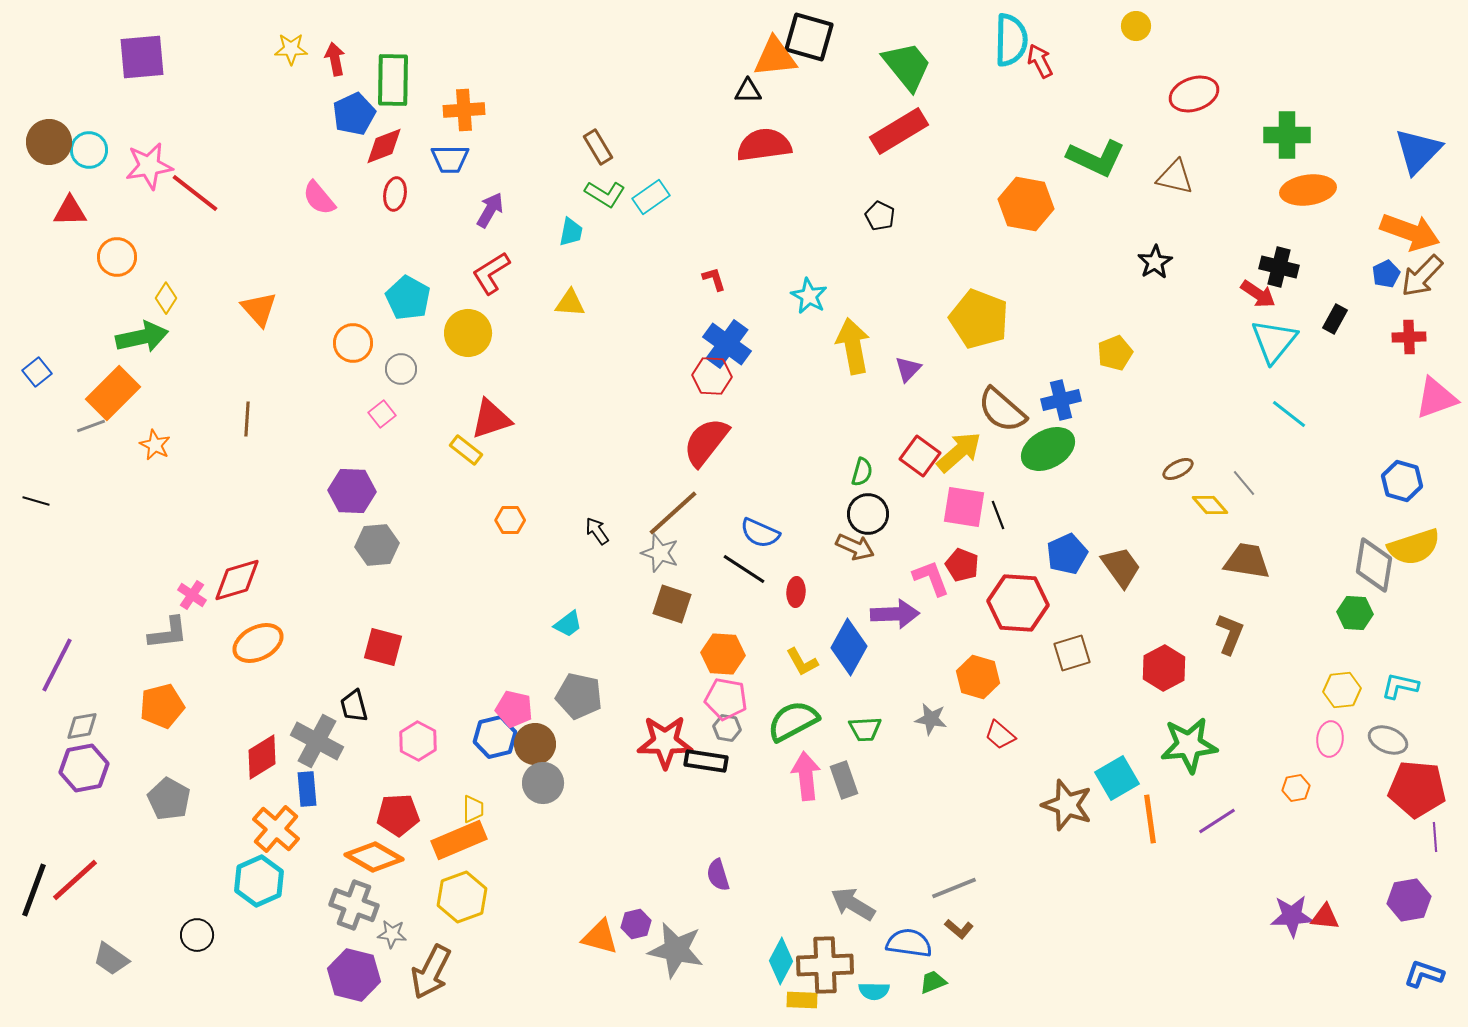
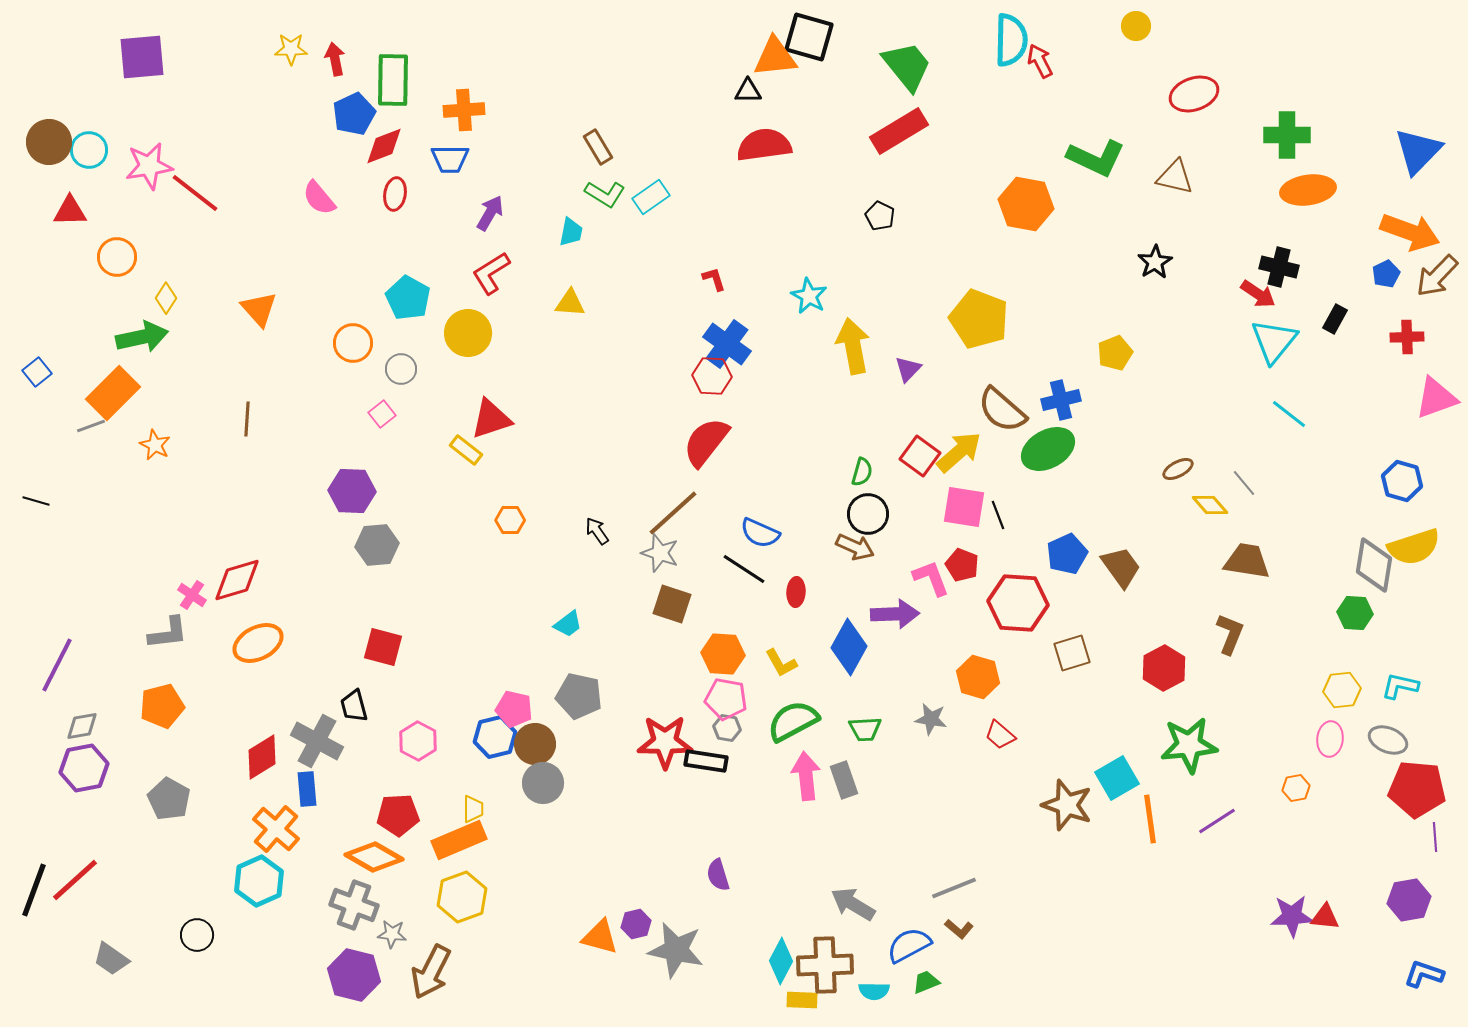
purple arrow at (490, 210): moved 3 px down
brown arrow at (1422, 276): moved 15 px right
red cross at (1409, 337): moved 2 px left
yellow L-shape at (802, 662): moved 21 px left, 1 px down
blue semicircle at (909, 943): moved 2 px down; rotated 36 degrees counterclockwise
green trapezoid at (933, 982): moved 7 px left
